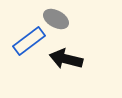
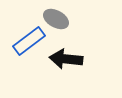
black arrow: rotated 8 degrees counterclockwise
